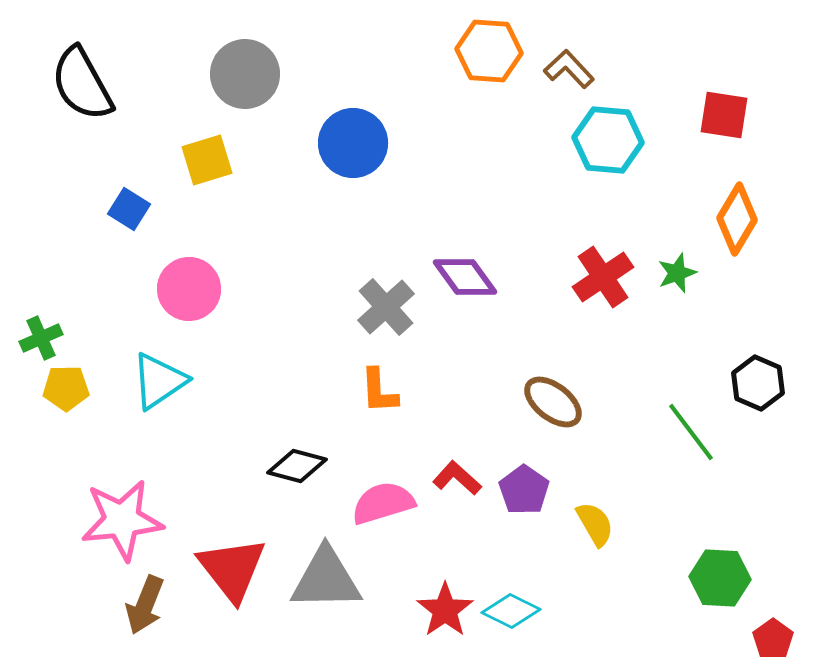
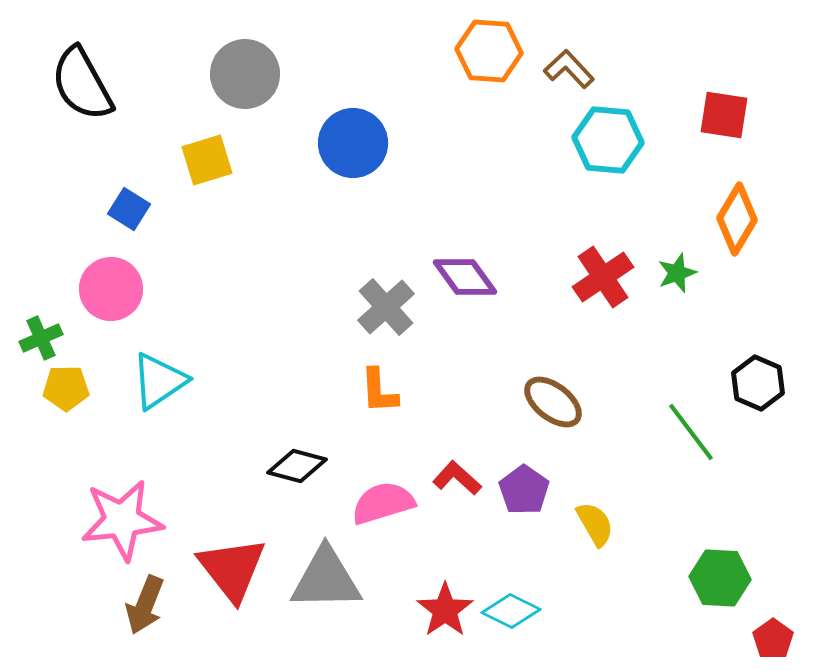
pink circle: moved 78 px left
